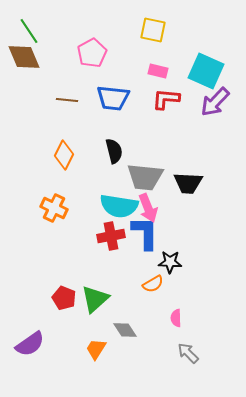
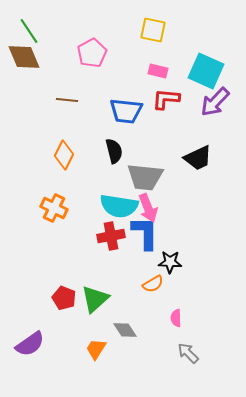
blue trapezoid: moved 13 px right, 13 px down
black trapezoid: moved 10 px right, 25 px up; rotated 28 degrees counterclockwise
